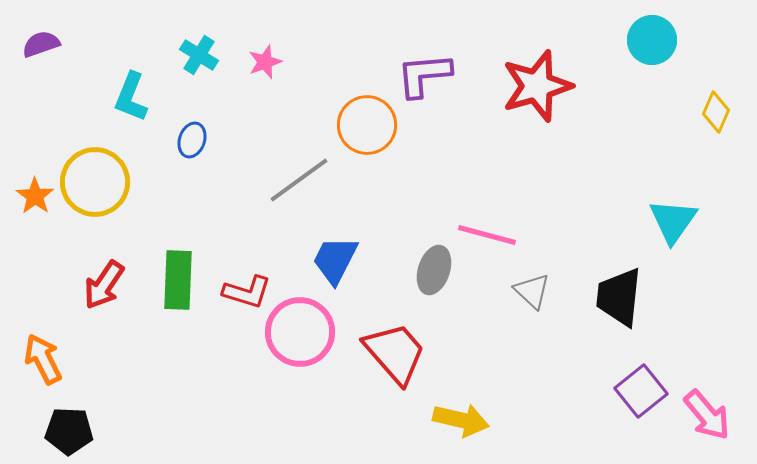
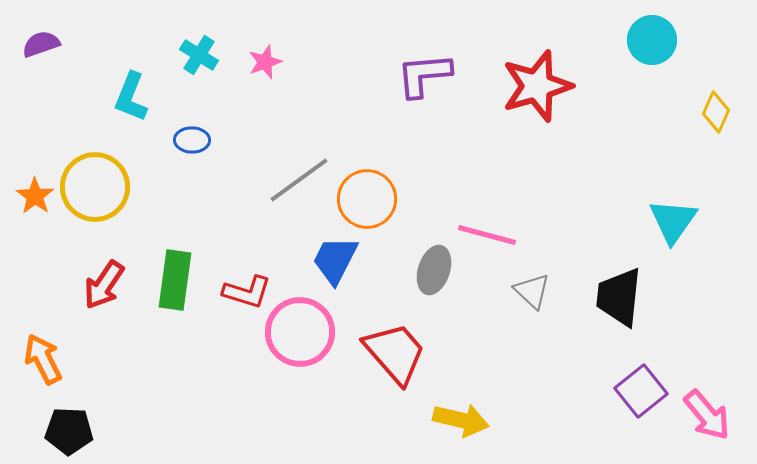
orange circle: moved 74 px down
blue ellipse: rotated 72 degrees clockwise
yellow circle: moved 5 px down
green rectangle: moved 3 px left; rotated 6 degrees clockwise
